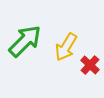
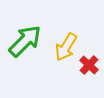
red cross: moved 1 px left
